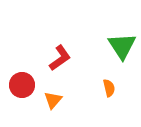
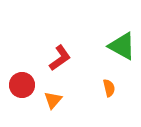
green triangle: rotated 28 degrees counterclockwise
